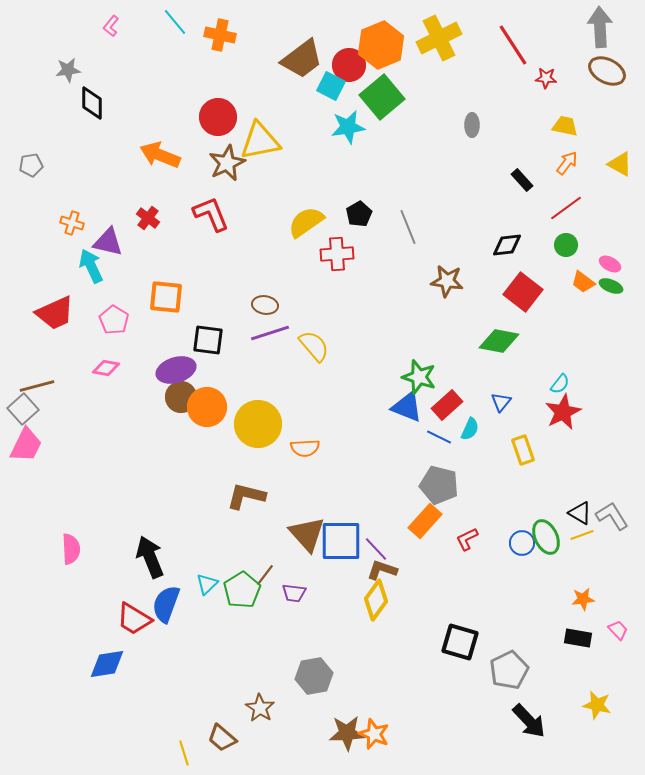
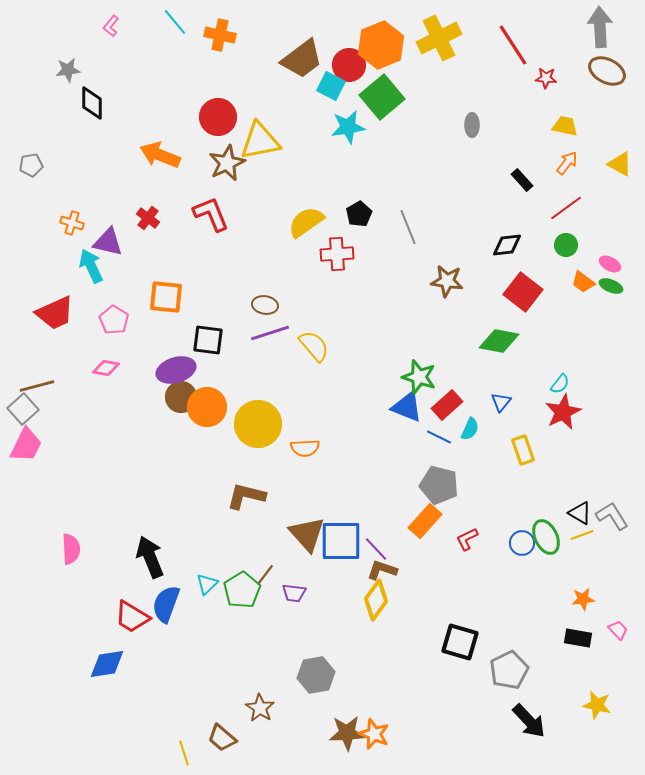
red trapezoid at (134, 619): moved 2 px left, 2 px up
gray hexagon at (314, 676): moved 2 px right, 1 px up
